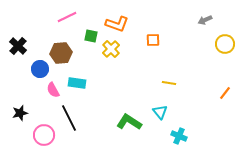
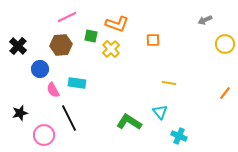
brown hexagon: moved 8 px up
